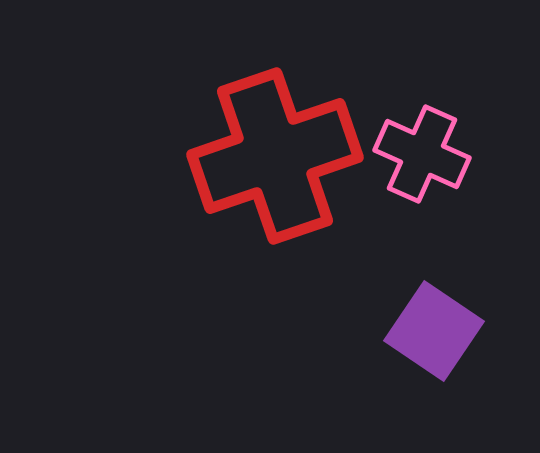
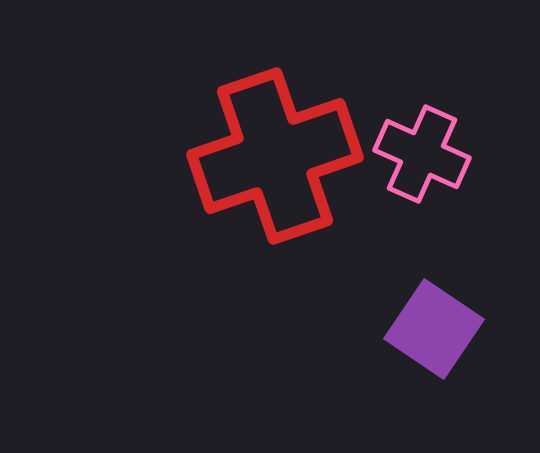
purple square: moved 2 px up
